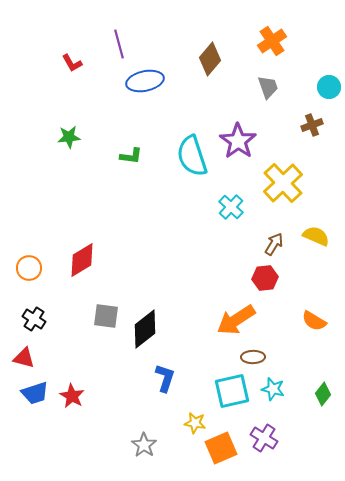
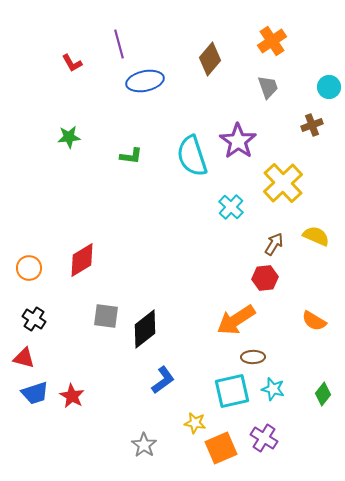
blue L-shape: moved 2 px left, 2 px down; rotated 36 degrees clockwise
